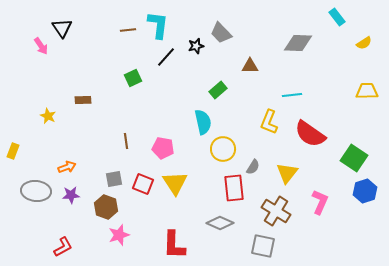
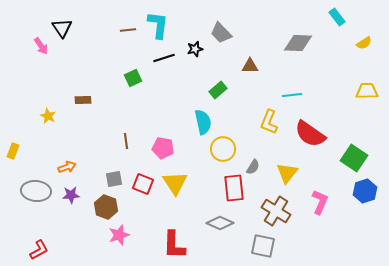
black star at (196, 46): moved 1 px left, 3 px down
black line at (166, 57): moved 2 px left, 1 px down; rotated 30 degrees clockwise
red L-shape at (63, 247): moved 24 px left, 3 px down
